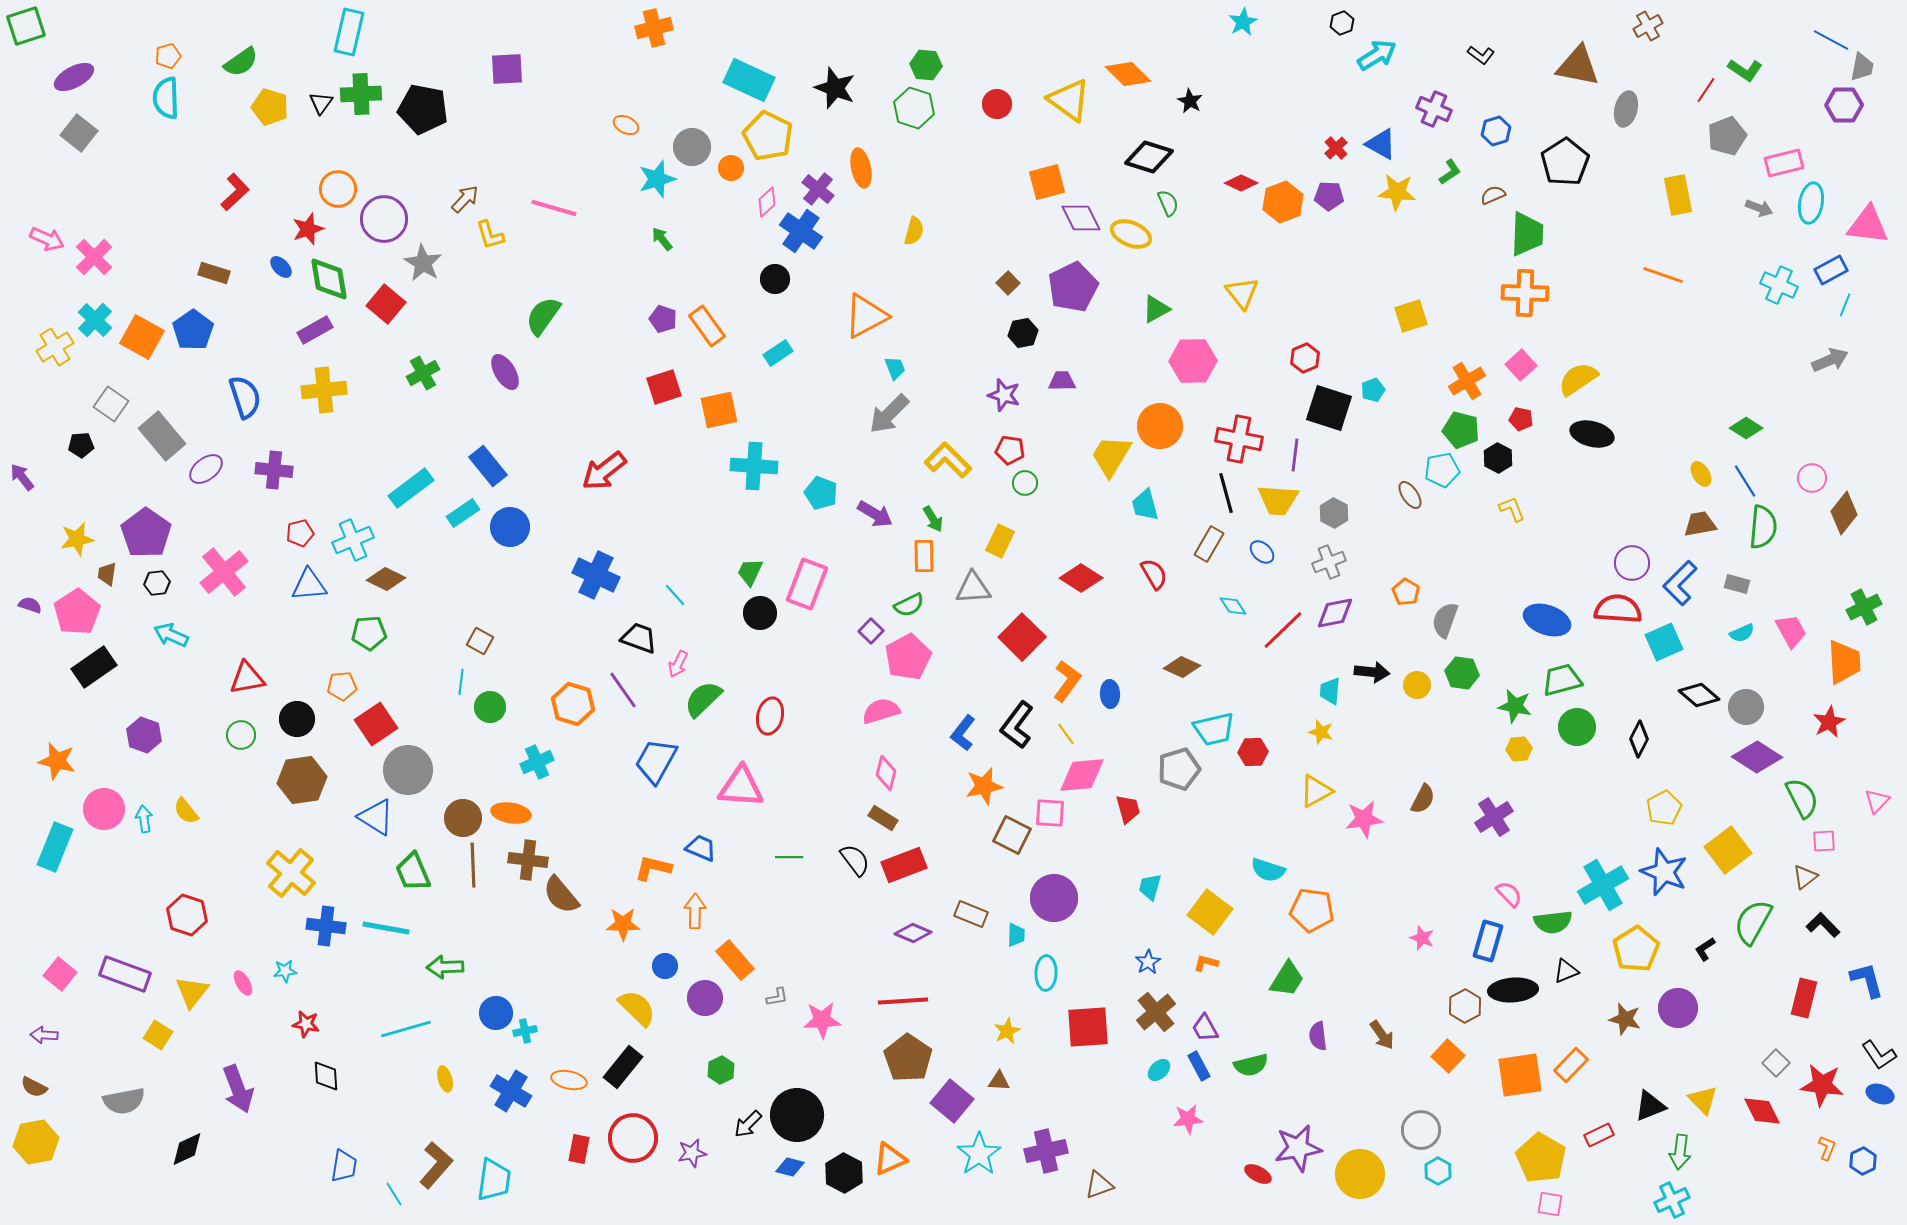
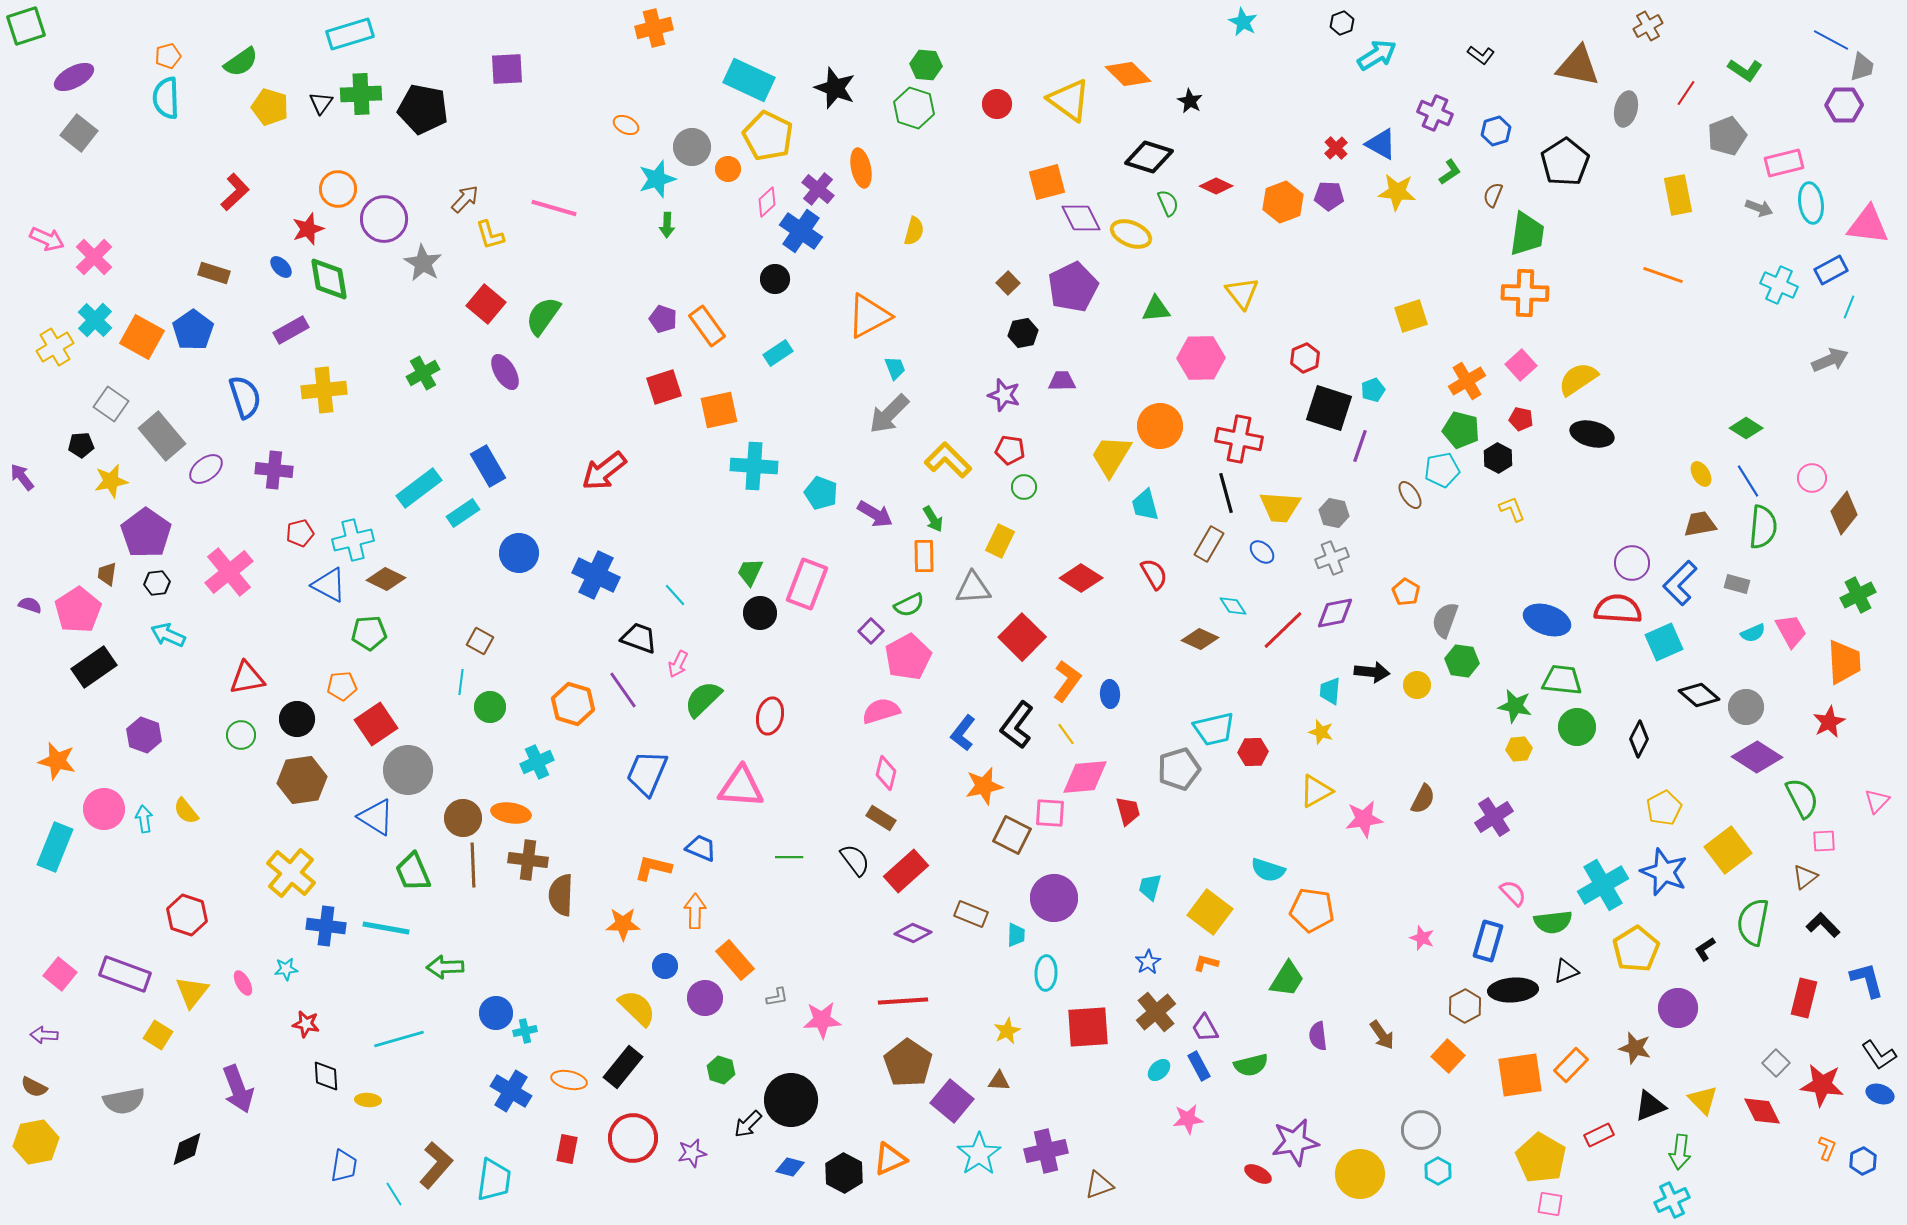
cyan star at (1243, 22): rotated 16 degrees counterclockwise
cyan rectangle at (349, 32): moved 1 px right, 2 px down; rotated 60 degrees clockwise
red line at (1706, 90): moved 20 px left, 3 px down
purple cross at (1434, 109): moved 1 px right, 4 px down
orange circle at (731, 168): moved 3 px left, 1 px down
red diamond at (1241, 183): moved 25 px left, 3 px down
brown semicircle at (1493, 195): rotated 45 degrees counterclockwise
cyan ellipse at (1811, 203): rotated 18 degrees counterclockwise
green trapezoid at (1527, 234): rotated 6 degrees clockwise
green arrow at (662, 239): moved 5 px right, 14 px up; rotated 140 degrees counterclockwise
red square at (386, 304): moved 100 px right
cyan line at (1845, 305): moved 4 px right, 2 px down
green triangle at (1156, 309): rotated 24 degrees clockwise
orange triangle at (866, 316): moved 3 px right
purple rectangle at (315, 330): moved 24 px left
pink hexagon at (1193, 361): moved 8 px right, 3 px up
purple line at (1295, 455): moved 65 px right, 9 px up; rotated 12 degrees clockwise
blue rectangle at (488, 466): rotated 9 degrees clockwise
blue line at (1745, 481): moved 3 px right
green circle at (1025, 483): moved 1 px left, 4 px down
cyan rectangle at (411, 488): moved 8 px right
yellow trapezoid at (1278, 500): moved 2 px right, 7 px down
gray hexagon at (1334, 513): rotated 16 degrees counterclockwise
blue circle at (510, 527): moved 9 px right, 26 px down
yellow star at (77, 539): moved 34 px right, 58 px up
cyan cross at (353, 540): rotated 9 degrees clockwise
gray cross at (1329, 562): moved 3 px right, 4 px up
pink cross at (224, 572): moved 5 px right
blue triangle at (309, 585): moved 20 px right; rotated 33 degrees clockwise
green cross at (1864, 607): moved 6 px left, 12 px up
pink pentagon at (77, 612): moved 1 px right, 2 px up
cyan semicircle at (1742, 633): moved 11 px right
cyan arrow at (171, 635): moved 3 px left
brown diamond at (1182, 667): moved 18 px right, 28 px up
green hexagon at (1462, 673): moved 12 px up
green trapezoid at (1562, 680): rotated 21 degrees clockwise
blue trapezoid at (656, 761): moved 9 px left, 12 px down; rotated 6 degrees counterclockwise
pink diamond at (1082, 775): moved 3 px right, 2 px down
red trapezoid at (1128, 809): moved 2 px down
brown rectangle at (883, 818): moved 2 px left
red rectangle at (904, 865): moved 2 px right, 6 px down; rotated 21 degrees counterclockwise
pink semicircle at (1509, 894): moved 4 px right, 1 px up
brown semicircle at (561, 895): rotated 42 degrees clockwise
green semicircle at (1753, 922): rotated 18 degrees counterclockwise
cyan star at (285, 971): moved 1 px right, 2 px up
brown star at (1625, 1019): moved 10 px right, 29 px down
cyan line at (406, 1029): moved 7 px left, 10 px down
brown pentagon at (908, 1058): moved 5 px down
green hexagon at (721, 1070): rotated 16 degrees counterclockwise
yellow ellipse at (445, 1079): moved 77 px left, 21 px down; rotated 70 degrees counterclockwise
black circle at (797, 1115): moved 6 px left, 15 px up
purple star at (1298, 1148): moved 3 px left, 6 px up
red rectangle at (579, 1149): moved 12 px left
